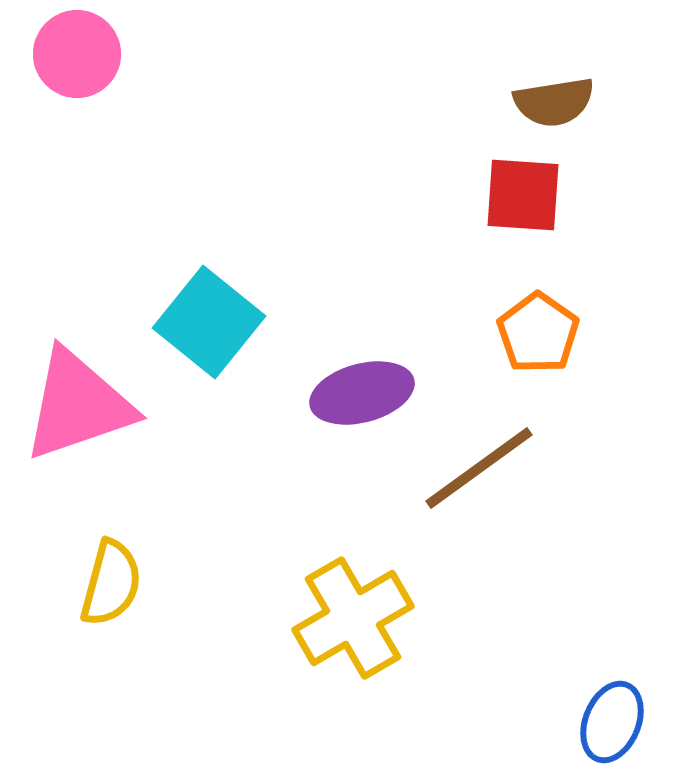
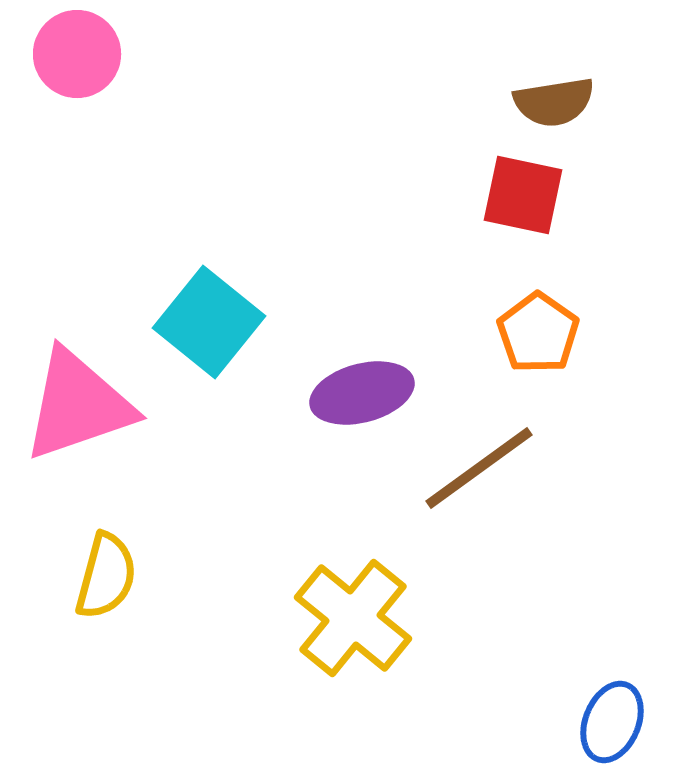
red square: rotated 8 degrees clockwise
yellow semicircle: moved 5 px left, 7 px up
yellow cross: rotated 21 degrees counterclockwise
